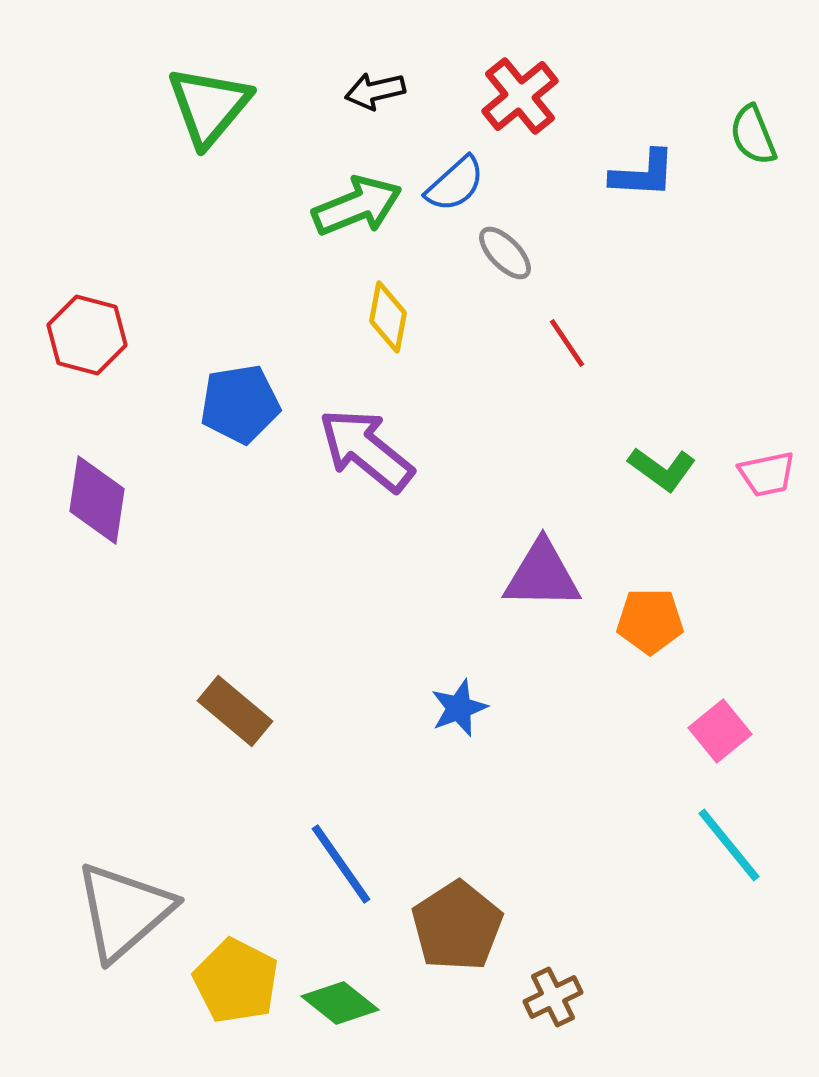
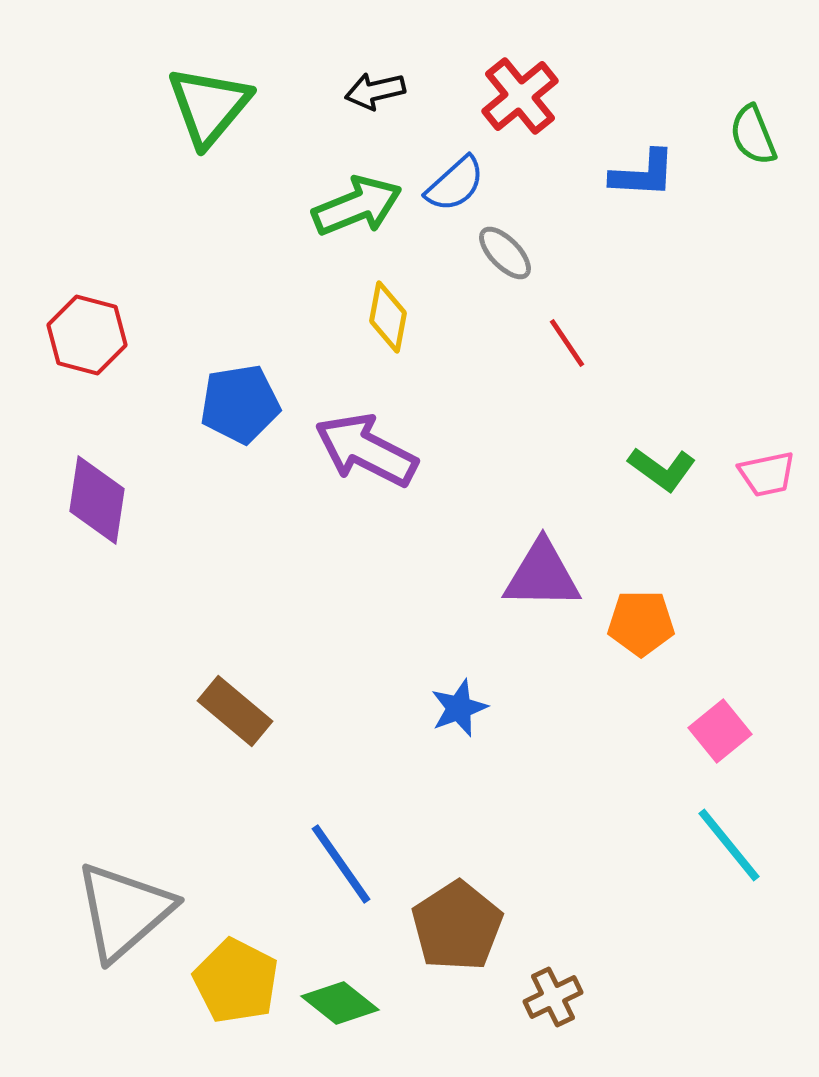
purple arrow: rotated 12 degrees counterclockwise
orange pentagon: moved 9 px left, 2 px down
